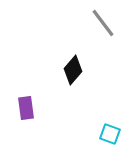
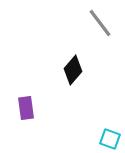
gray line: moved 3 px left
cyan square: moved 5 px down
